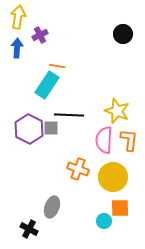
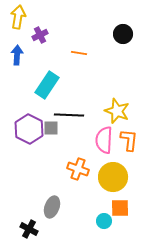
blue arrow: moved 7 px down
orange line: moved 22 px right, 13 px up
